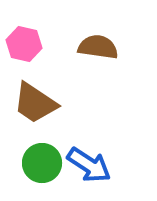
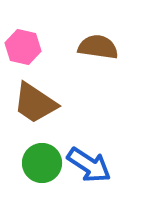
pink hexagon: moved 1 px left, 3 px down
